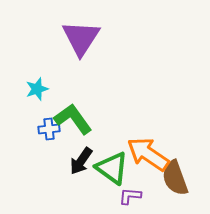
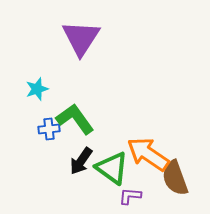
green L-shape: moved 2 px right
